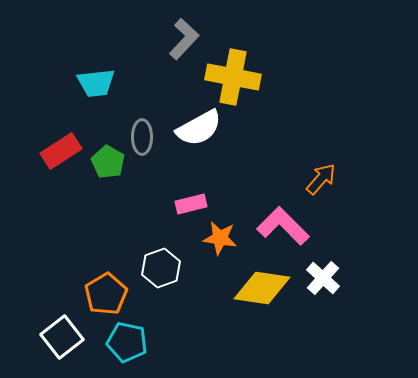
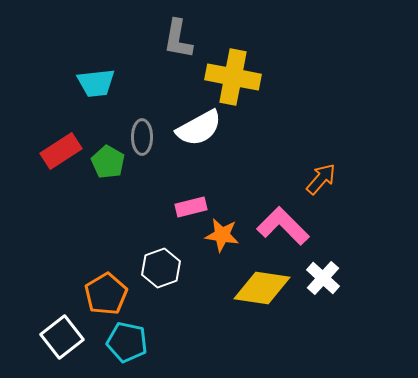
gray L-shape: moved 6 px left; rotated 147 degrees clockwise
pink rectangle: moved 3 px down
orange star: moved 2 px right, 3 px up
